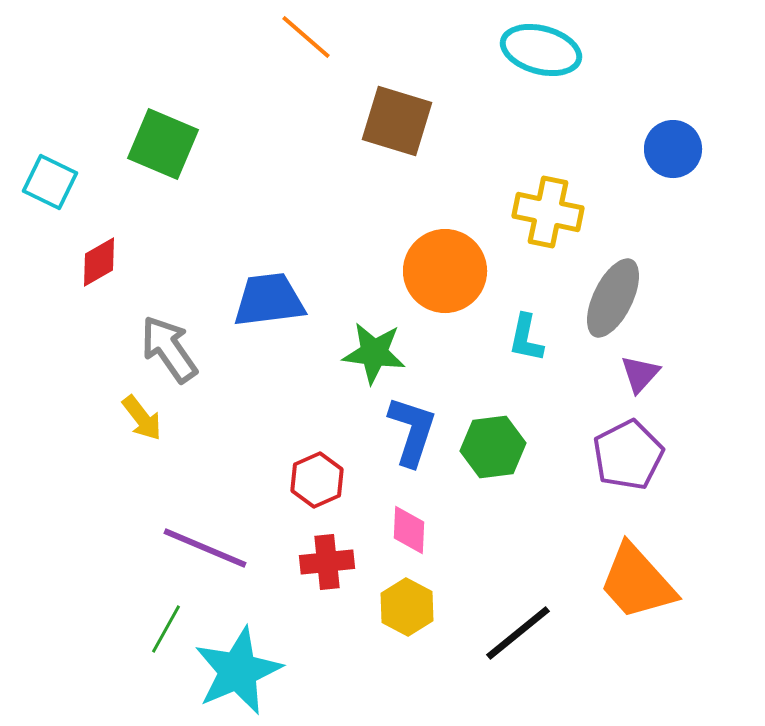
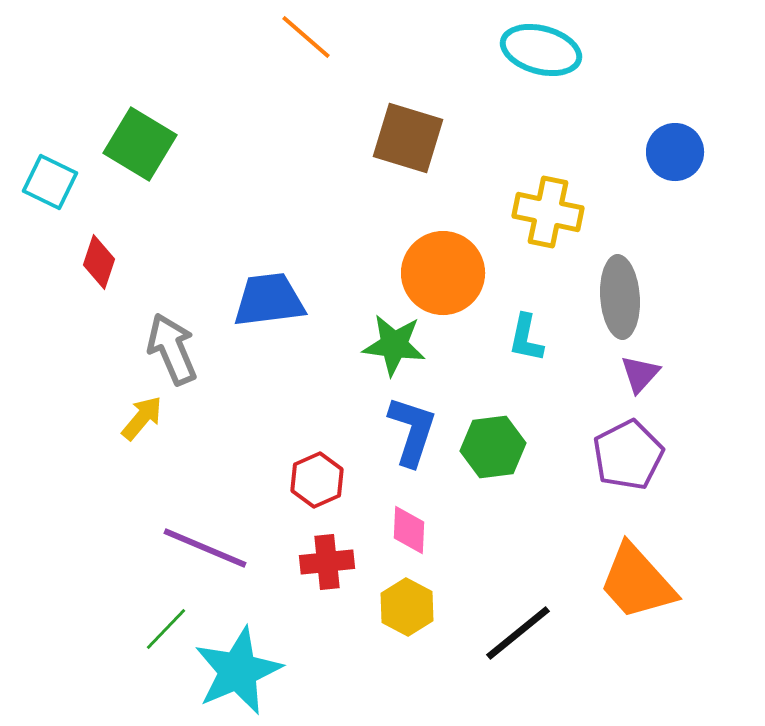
brown square: moved 11 px right, 17 px down
green square: moved 23 px left; rotated 8 degrees clockwise
blue circle: moved 2 px right, 3 px down
red diamond: rotated 42 degrees counterclockwise
orange circle: moved 2 px left, 2 px down
gray ellipse: moved 7 px right, 1 px up; rotated 30 degrees counterclockwise
gray arrow: moved 3 px right; rotated 12 degrees clockwise
green star: moved 20 px right, 8 px up
yellow arrow: rotated 102 degrees counterclockwise
green line: rotated 15 degrees clockwise
